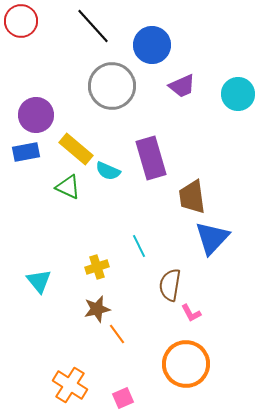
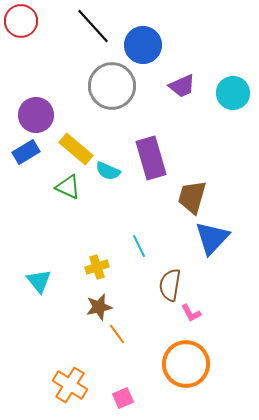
blue circle: moved 9 px left
cyan circle: moved 5 px left, 1 px up
blue rectangle: rotated 20 degrees counterclockwise
brown trapezoid: rotated 24 degrees clockwise
brown star: moved 2 px right, 2 px up
